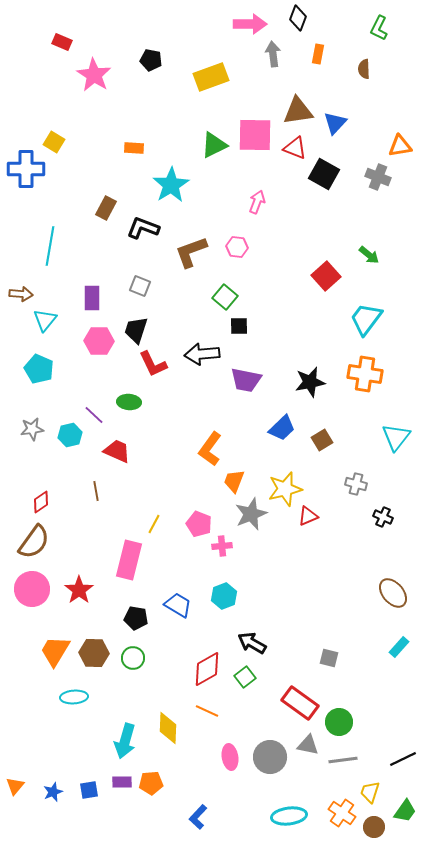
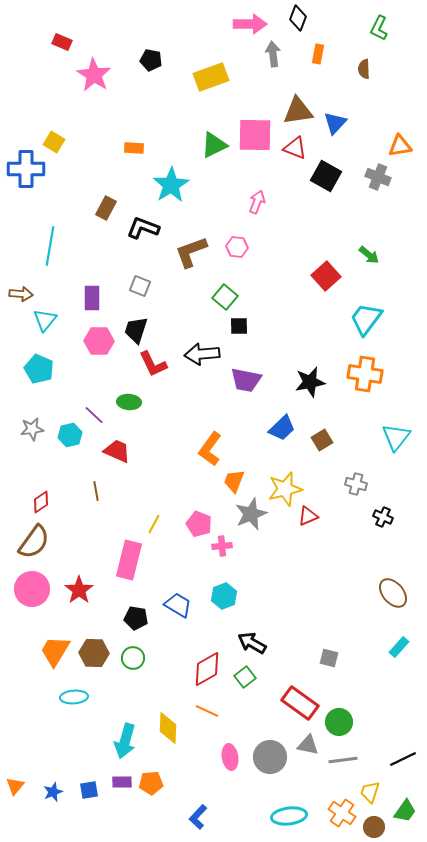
black square at (324, 174): moved 2 px right, 2 px down
